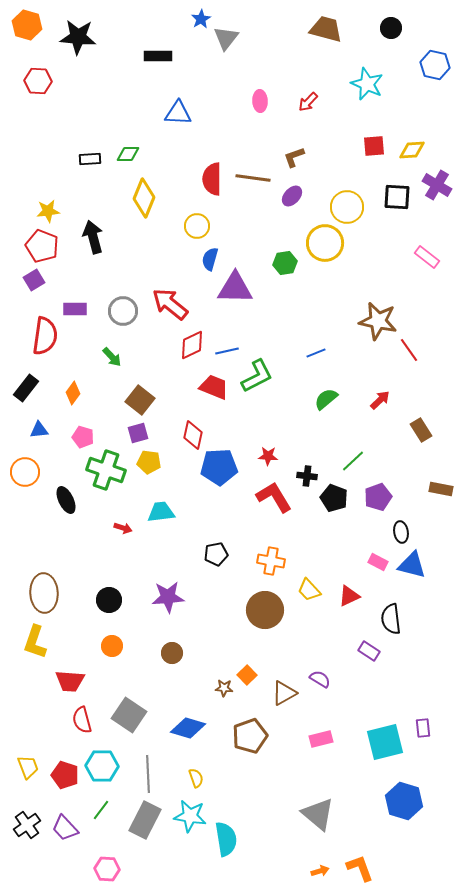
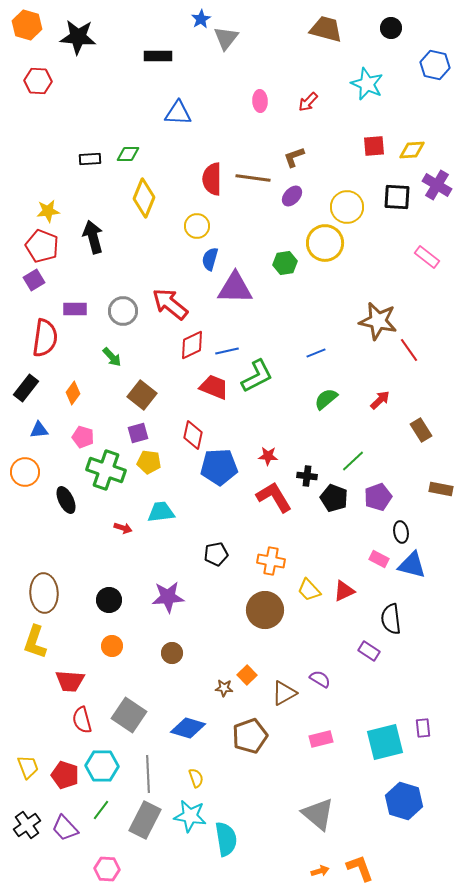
red semicircle at (45, 336): moved 2 px down
brown square at (140, 400): moved 2 px right, 5 px up
pink rectangle at (378, 562): moved 1 px right, 3 px up
red triangle at (349, 596): moved 5 px left, 5 px up
